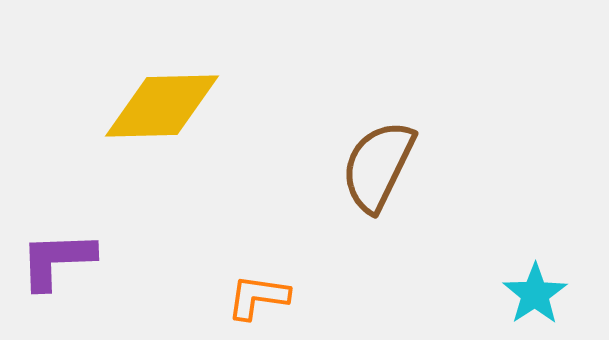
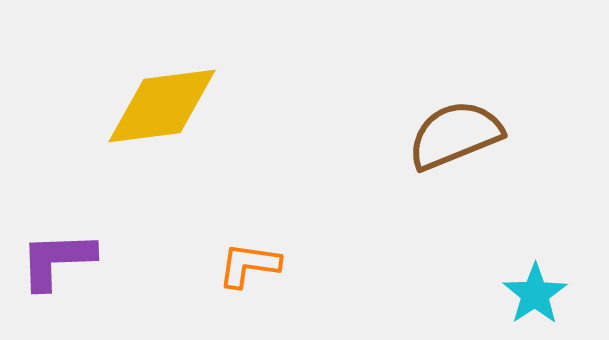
yellow diamond: rotated 6 degrees counterclockwise
brown semicircle: moved 77 px right, 31 px up; rotated 42 degrees clockwise
orange L-shape: moved 9 px left, 32 px up
